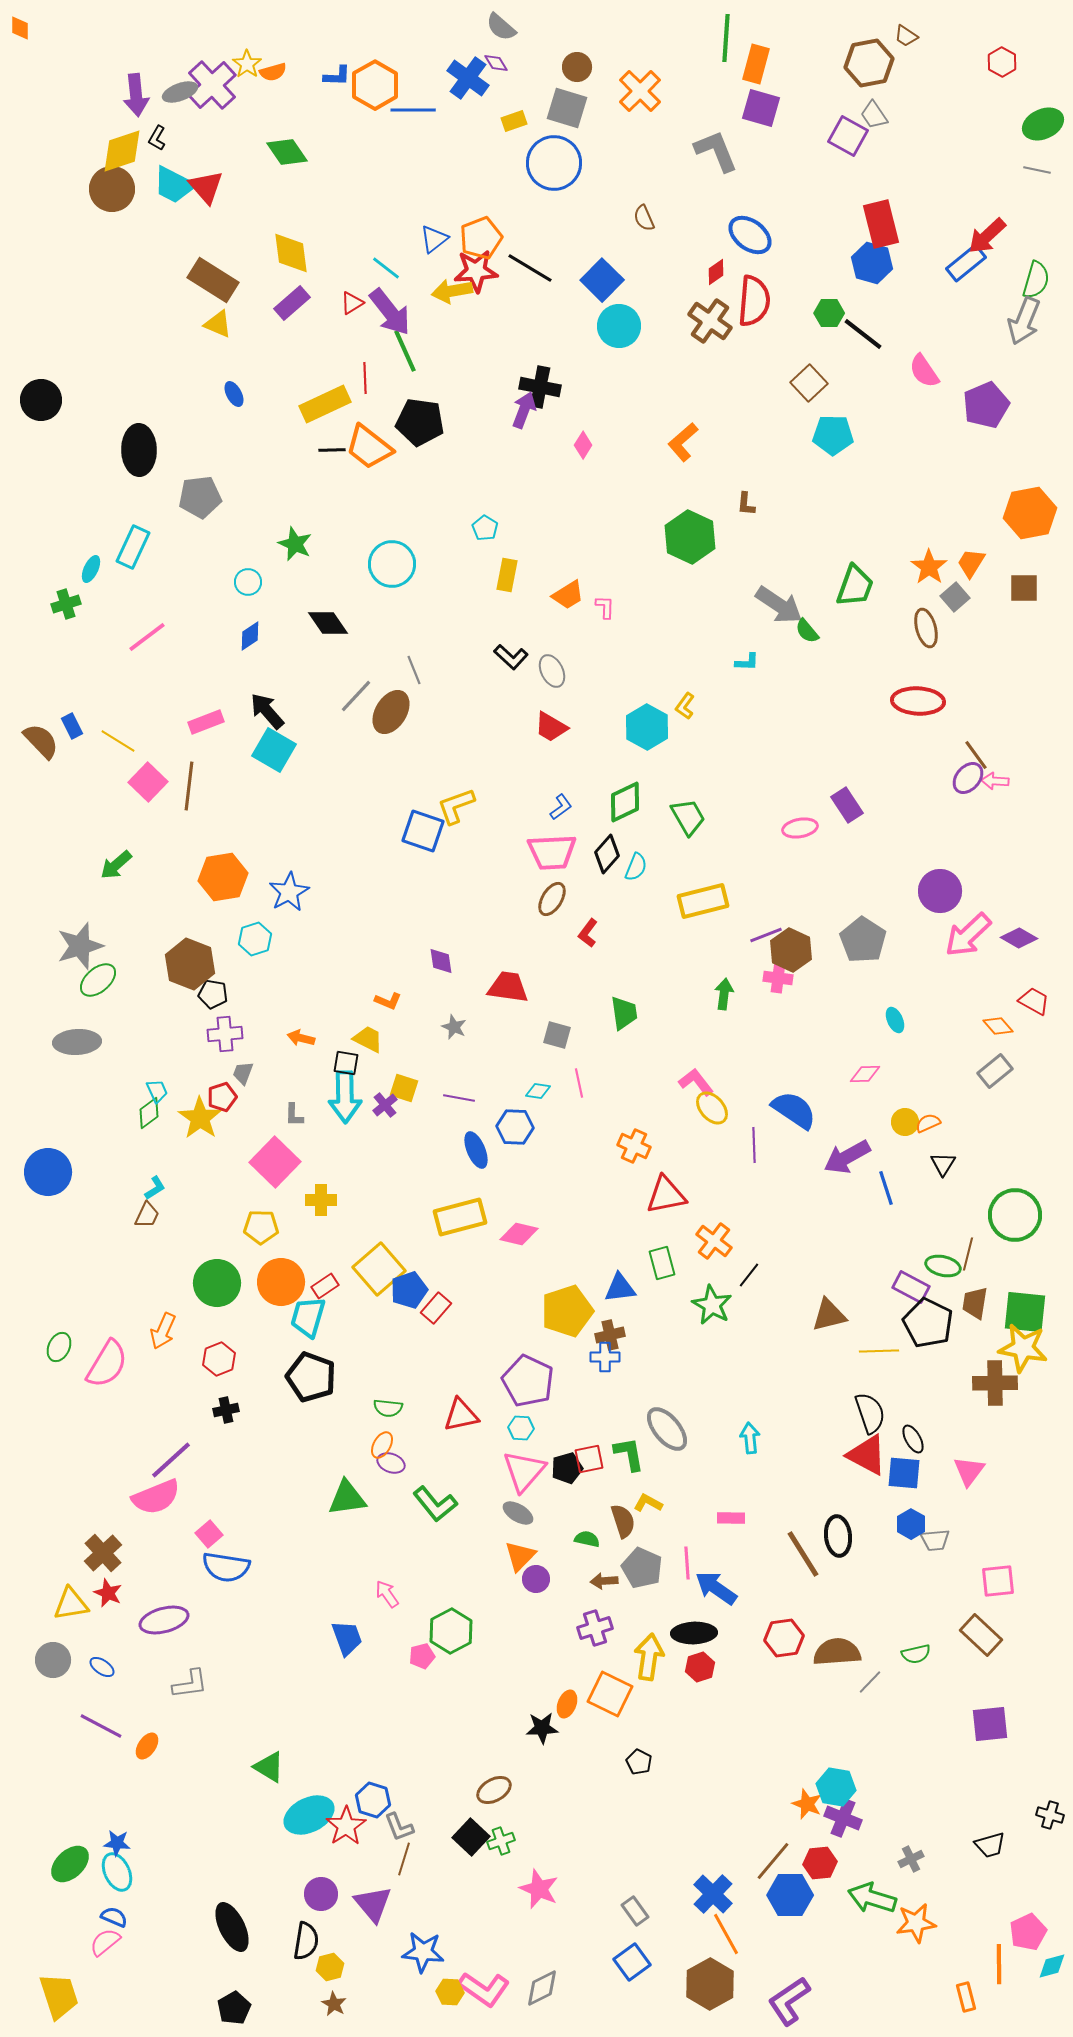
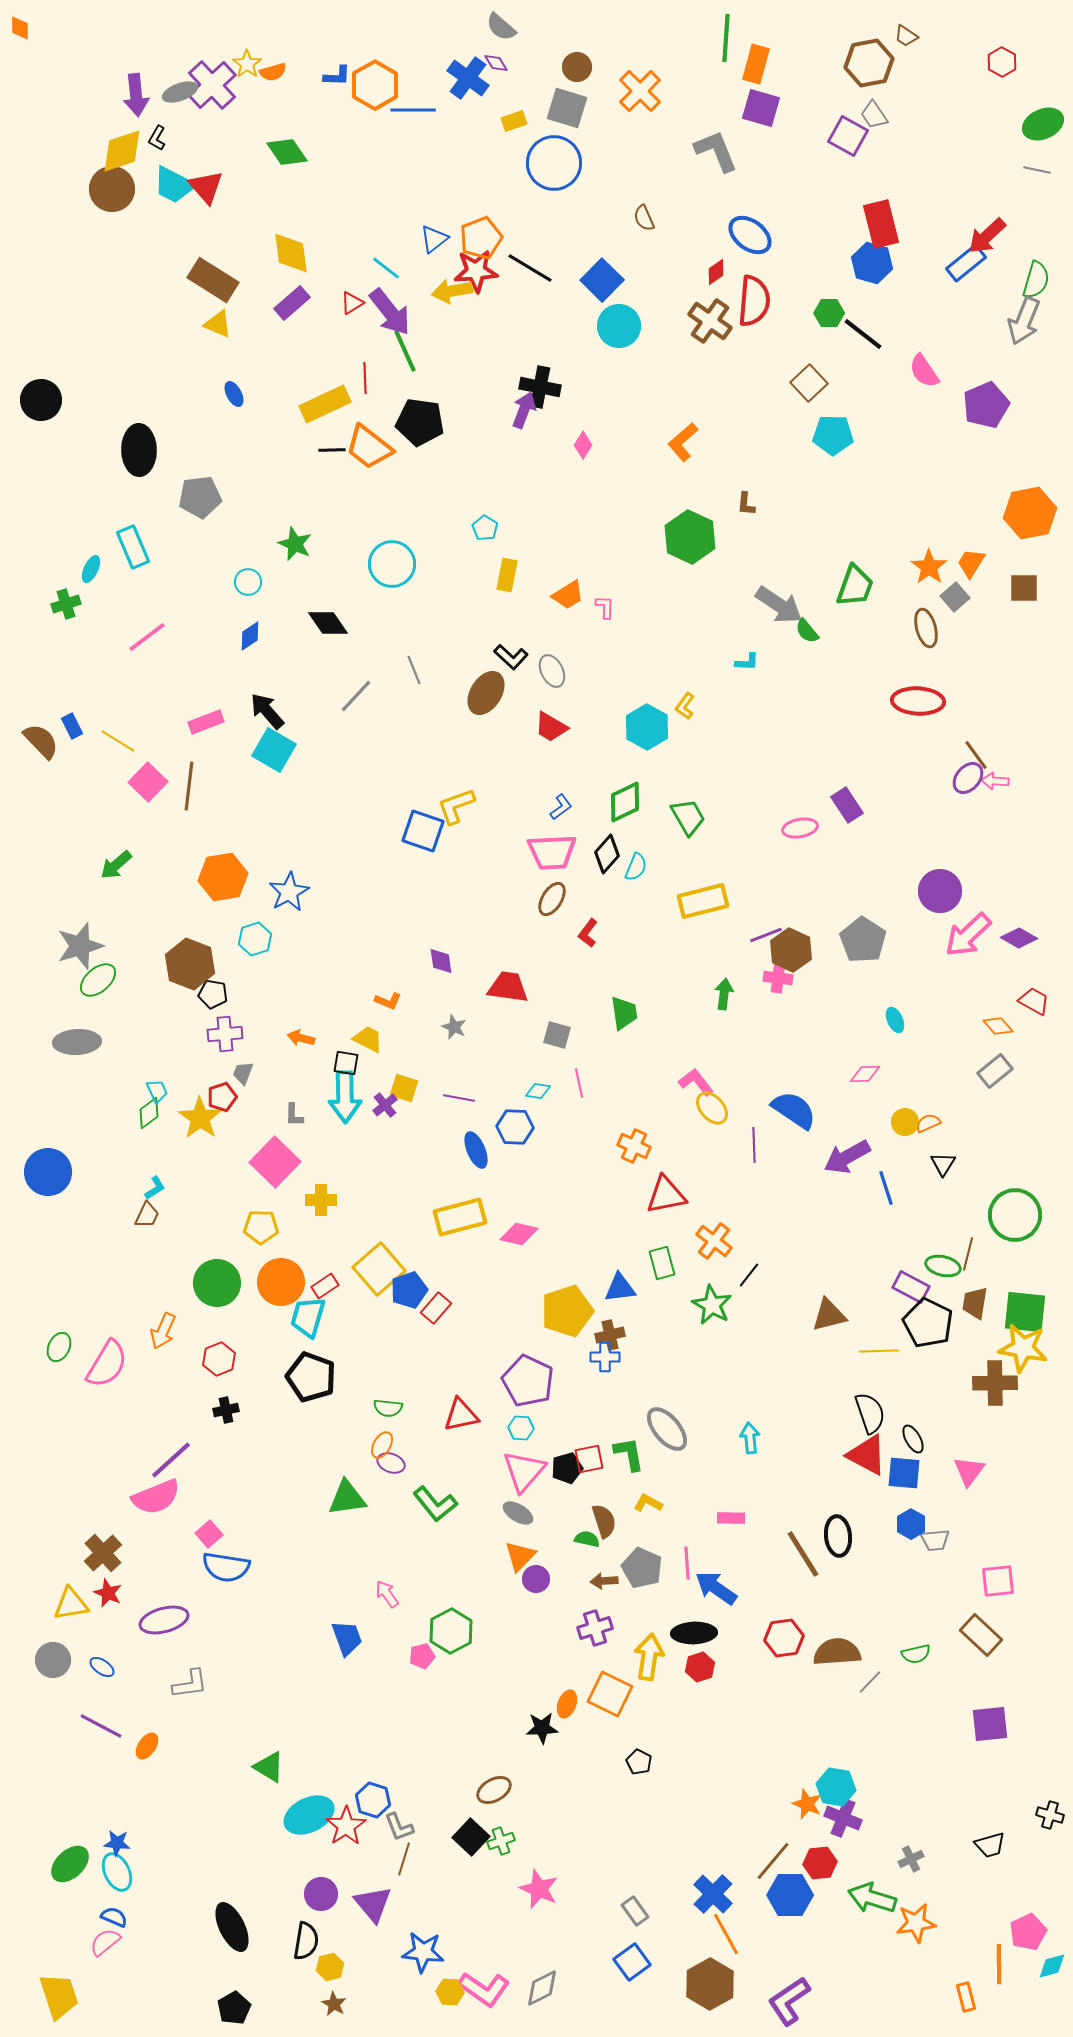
cyan rectangle at (133, 547): rotated 48 degrees counterclockwise
brown ellipse at (391, 712): moved 95 px right, 19 px up
brown semicircle at (623, 1521): moved 19 px left
